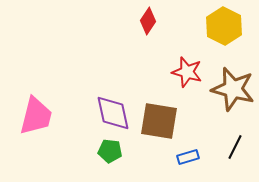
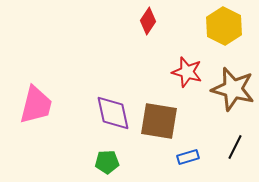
pink trapezoid: moved 11 px up
green pentagon: moved 3 px left, 11 px down; rotated 10 degrees counterclockwise
